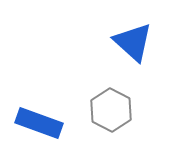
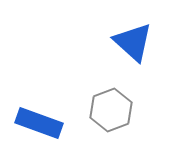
gray hexagon: rotated 12 degrees clockwise
